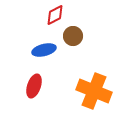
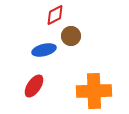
brown circle: moved 2 px left
red ellipse: rotated 15 degrees clockwise
orange cross: rotated 24 degrees counterclockwise
